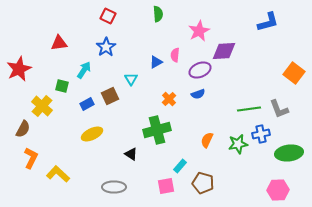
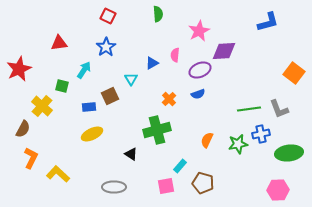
blue triangle: moved 4 px left, 1 px down
blue rectangle: moved 2 px right, 3 px down; rotated 24 degrees clockwise
